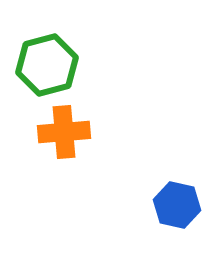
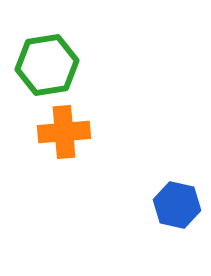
green hexagon: rotated 6 degrees clockwise
